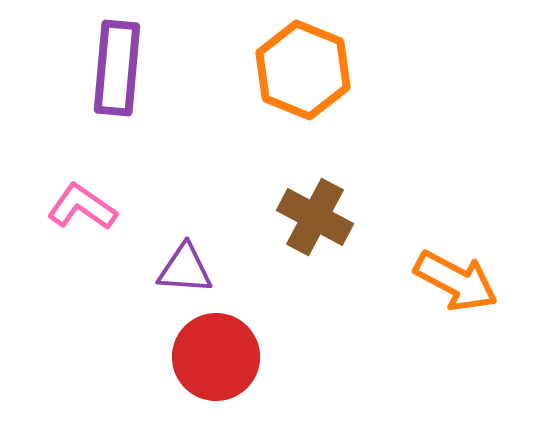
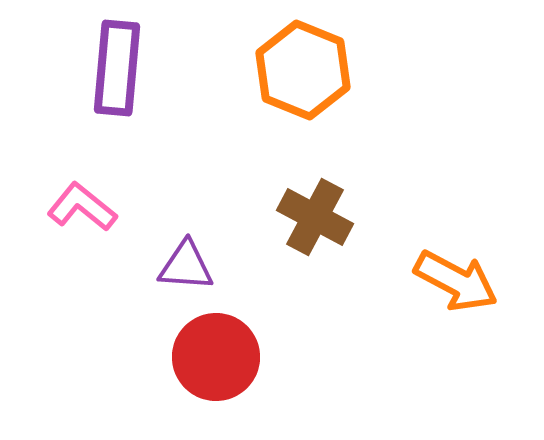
pink L-shape: rotated 4 degrees clockwise
purple triangle: moved 1 px right, 3 px up
